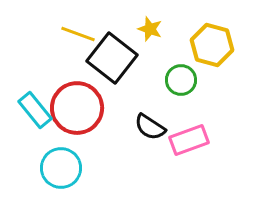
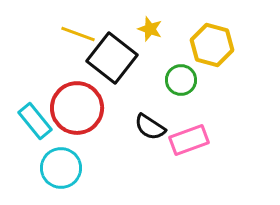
cyan rectangle: moved 11 px down
